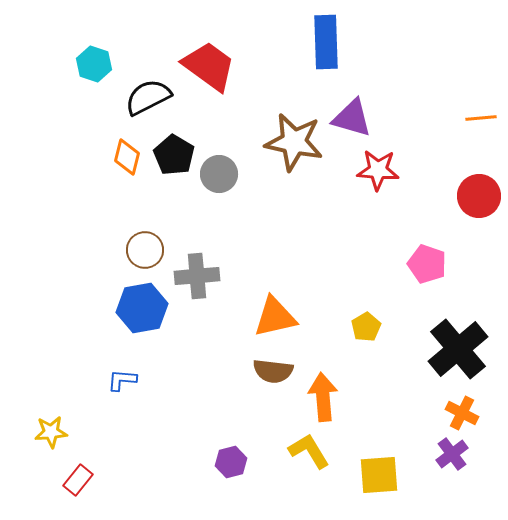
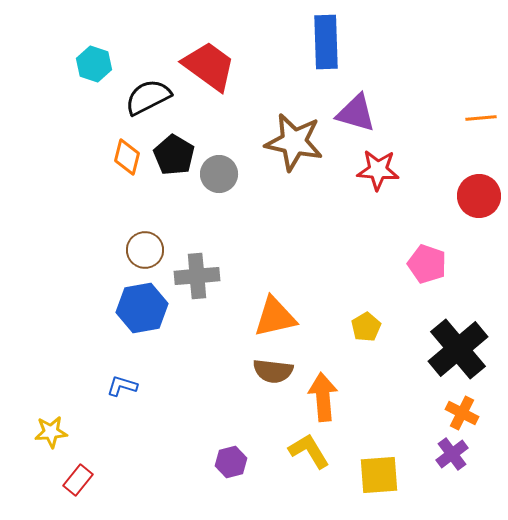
purple triangle: moved 4 px right, 5 px up
blue L-shape: moved 6 px down; rotated 12 degrees clockwise
